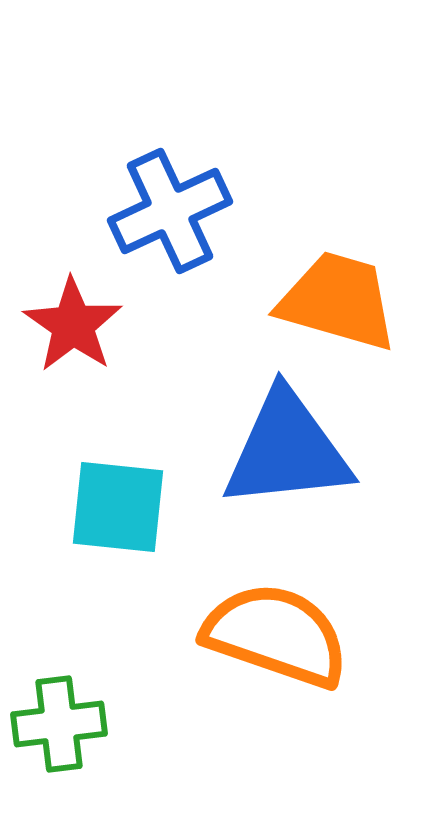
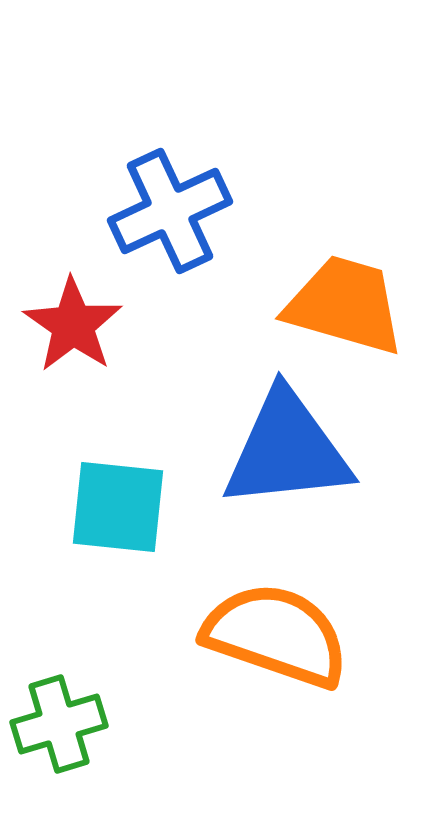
orange trapezoid: moved 7 px right, 4 px down
green cross: rotated 10 degrees counterclockwise
